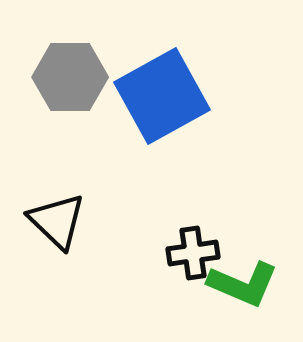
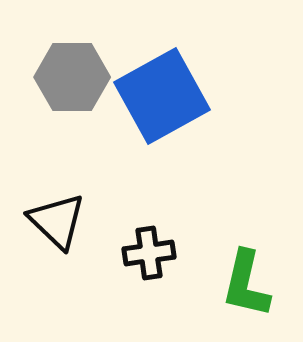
gray hexagon: moved 2 px right
black cross: moved 44 px left
green L-shape: moved 3 px right; rotated 80 degrees clockwise
